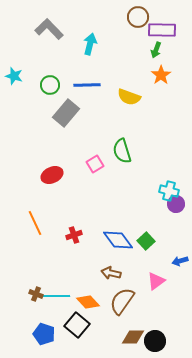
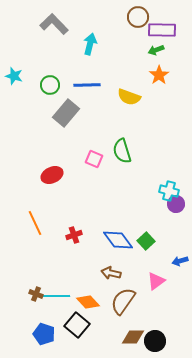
gray L-shape: moved 5 px right, 5 px up
green arrow: rotated 49 degrees clockwise
orange star: moved 2 px left
pink square: moved 1 px left, 5 px up; rotated 36 degrees counterclockwise
brown semicircle: moved 1 px right
